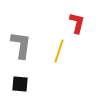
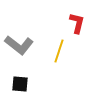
gray L-shape: moved 2 px left; rotated 120 degrees clockwise
